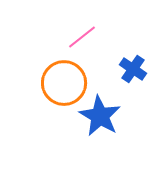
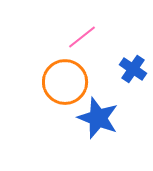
orange circle: moved 1 px right, 1 px up
blue star: moved 2 px left, 2 px down; rotated 9 degrees counterclockwise
